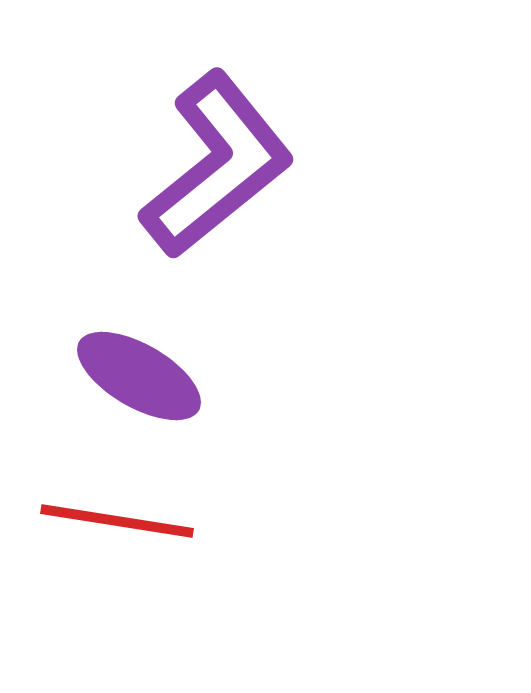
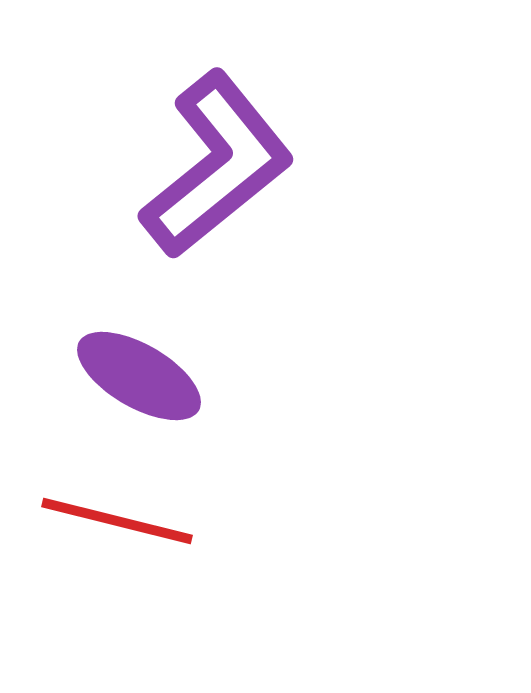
red line: rotated 5 degrees clockwise
